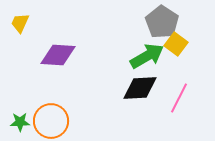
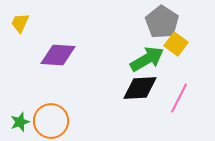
green arrow: moved 3 px down
green star: rotated 18 degrees counterclockwise
